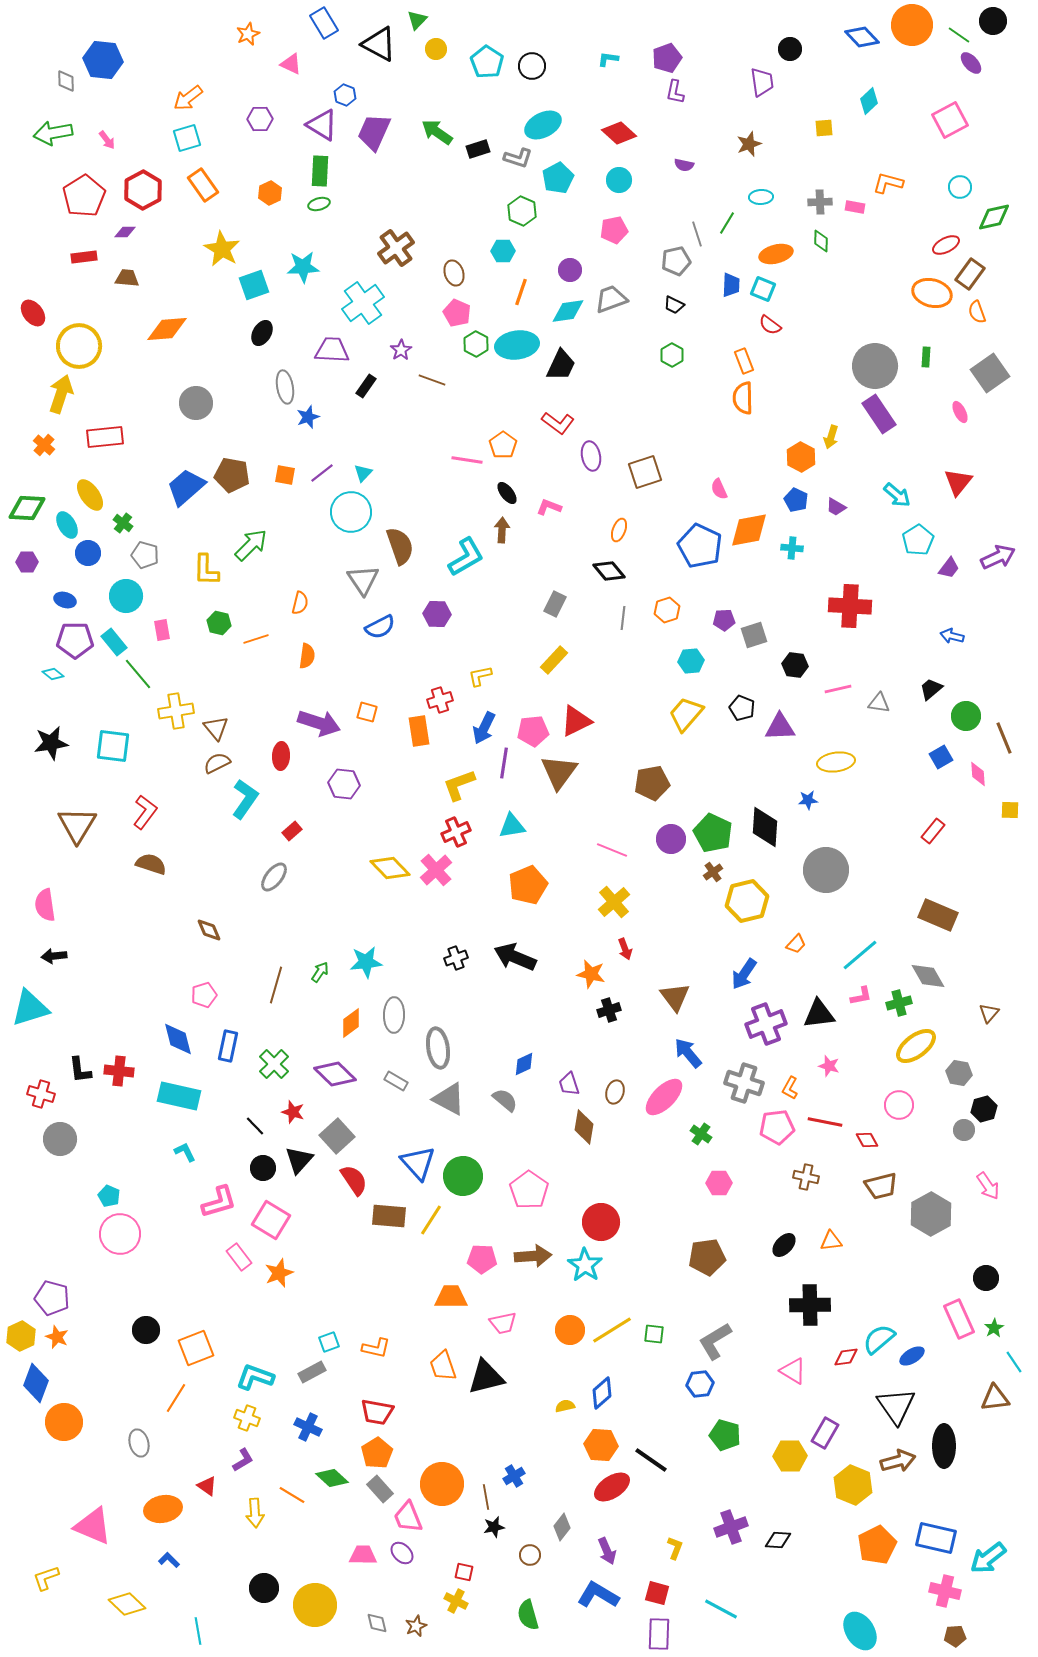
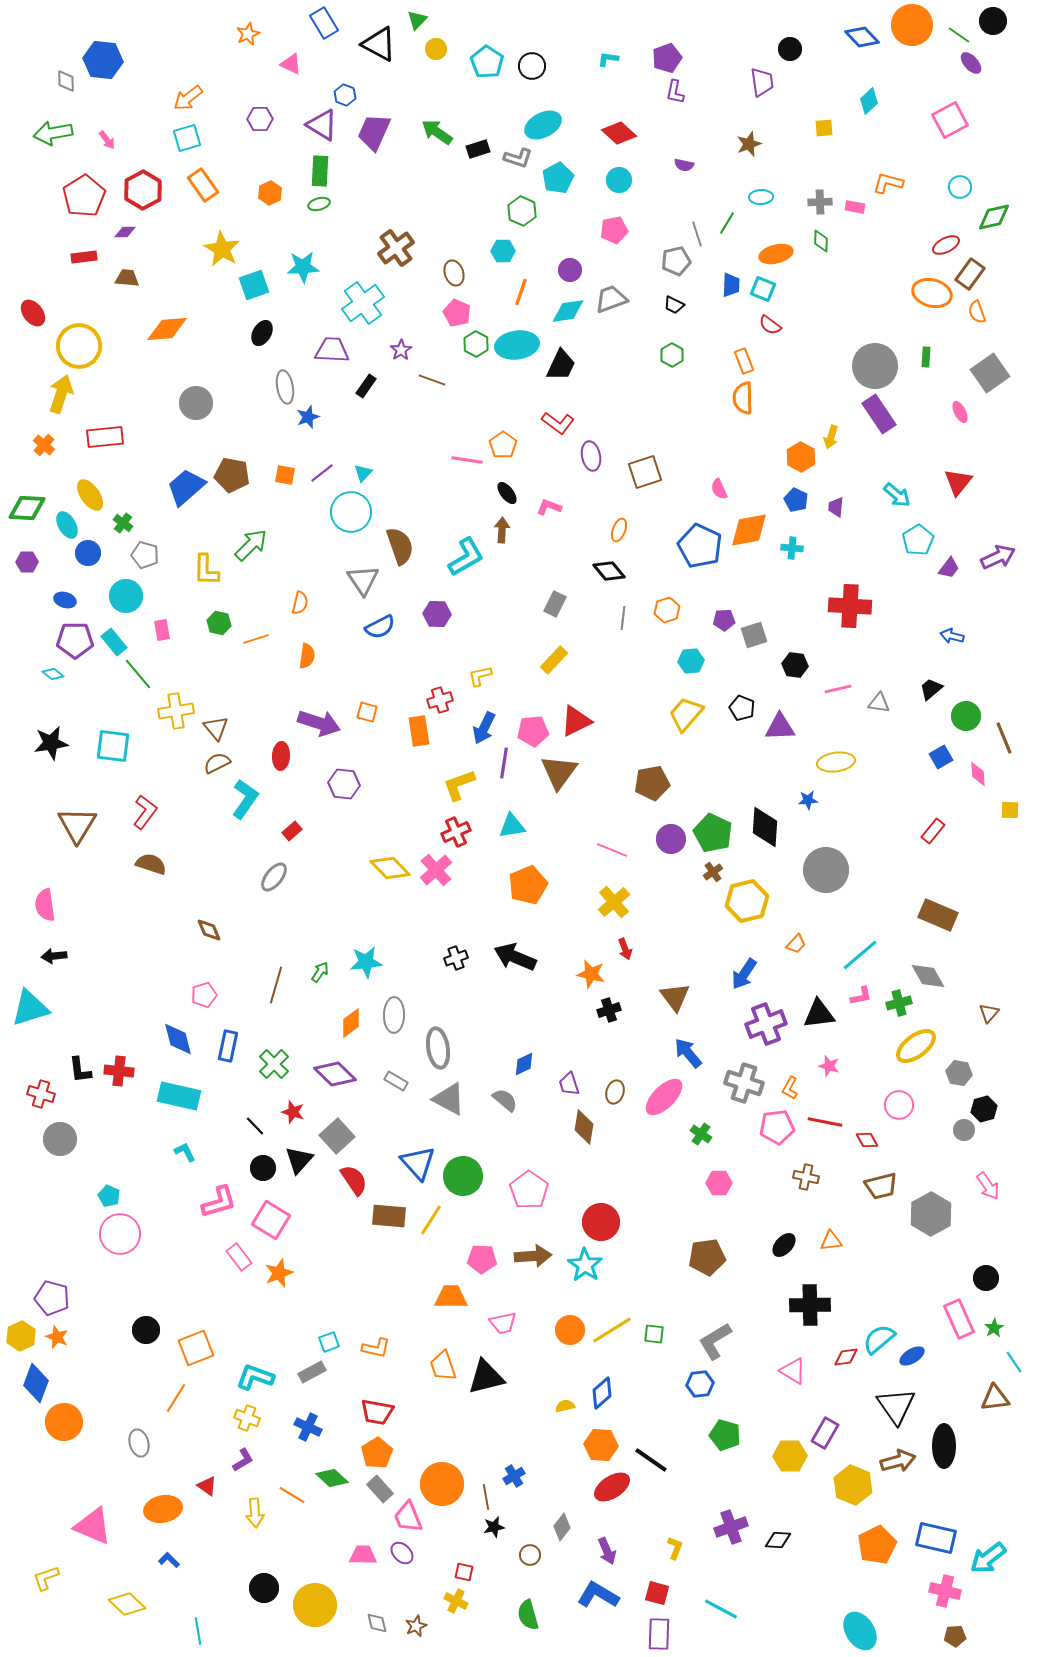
purple trapezoid at (836, 507): rotated 65 degrees clockwise
